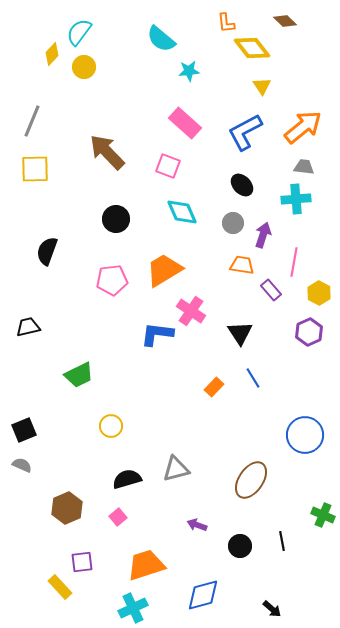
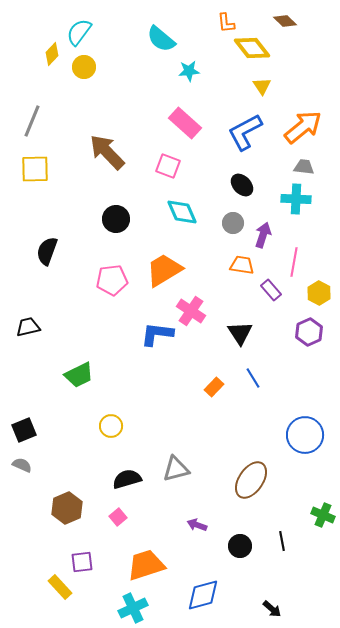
cyan cross at (296, 199): rotated 8 degrees clockwise
